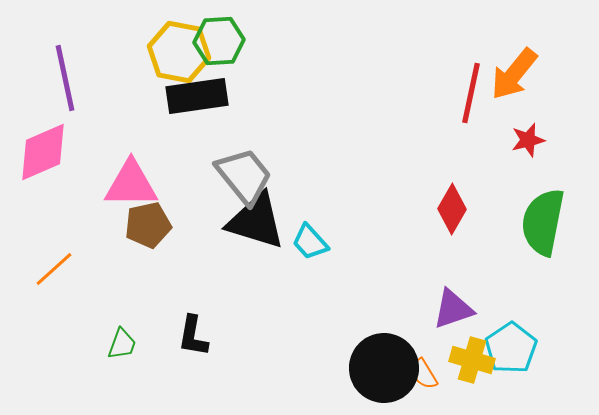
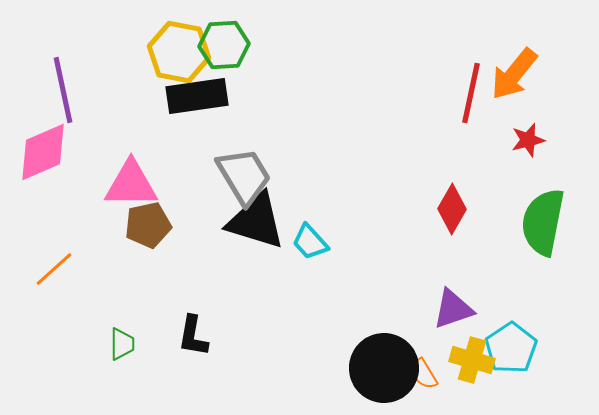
green hexagon: moved 5 px right, 4 px down
purple line: moved 2 px left, 12 px down
gray trapezoid: rotated 8 degrees clockwise
green trapezoid: rotated 20 degrees counterclockwise
